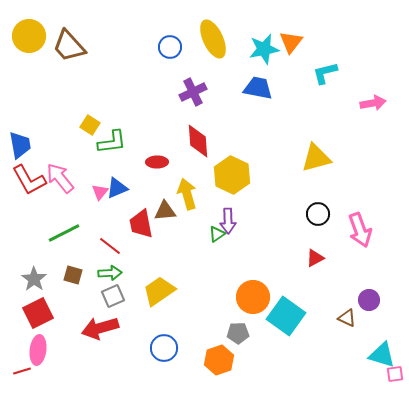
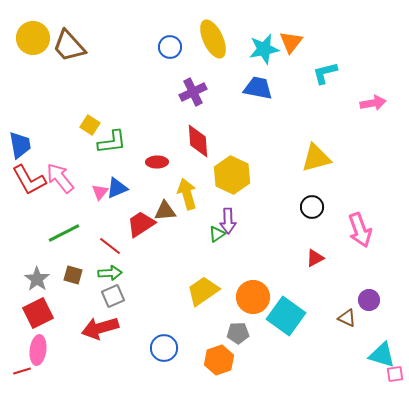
yellow circle at (29, 36): moved 4 px right, 2 px down
black circle at (318, 214): moved 6 px left, 7 px up
red trapezoid at (141, 224): rotated 68 degrees clockwise
gray star at (34, 279): moved 3 px right
yellow trapezoid at (159, 291): moved 44 px right
